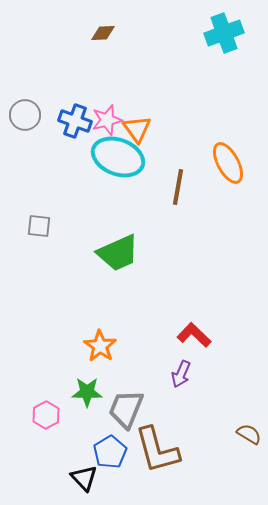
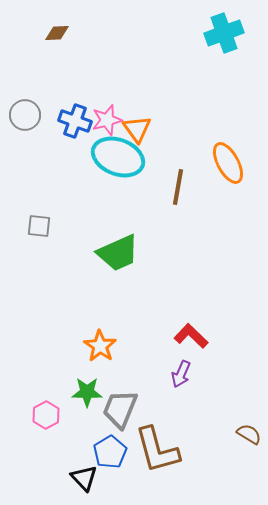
brown diamond: moved 46 px left
red L-shape: moved 3 px left, 1 px down
gray trapezoid: moved 6 px left
